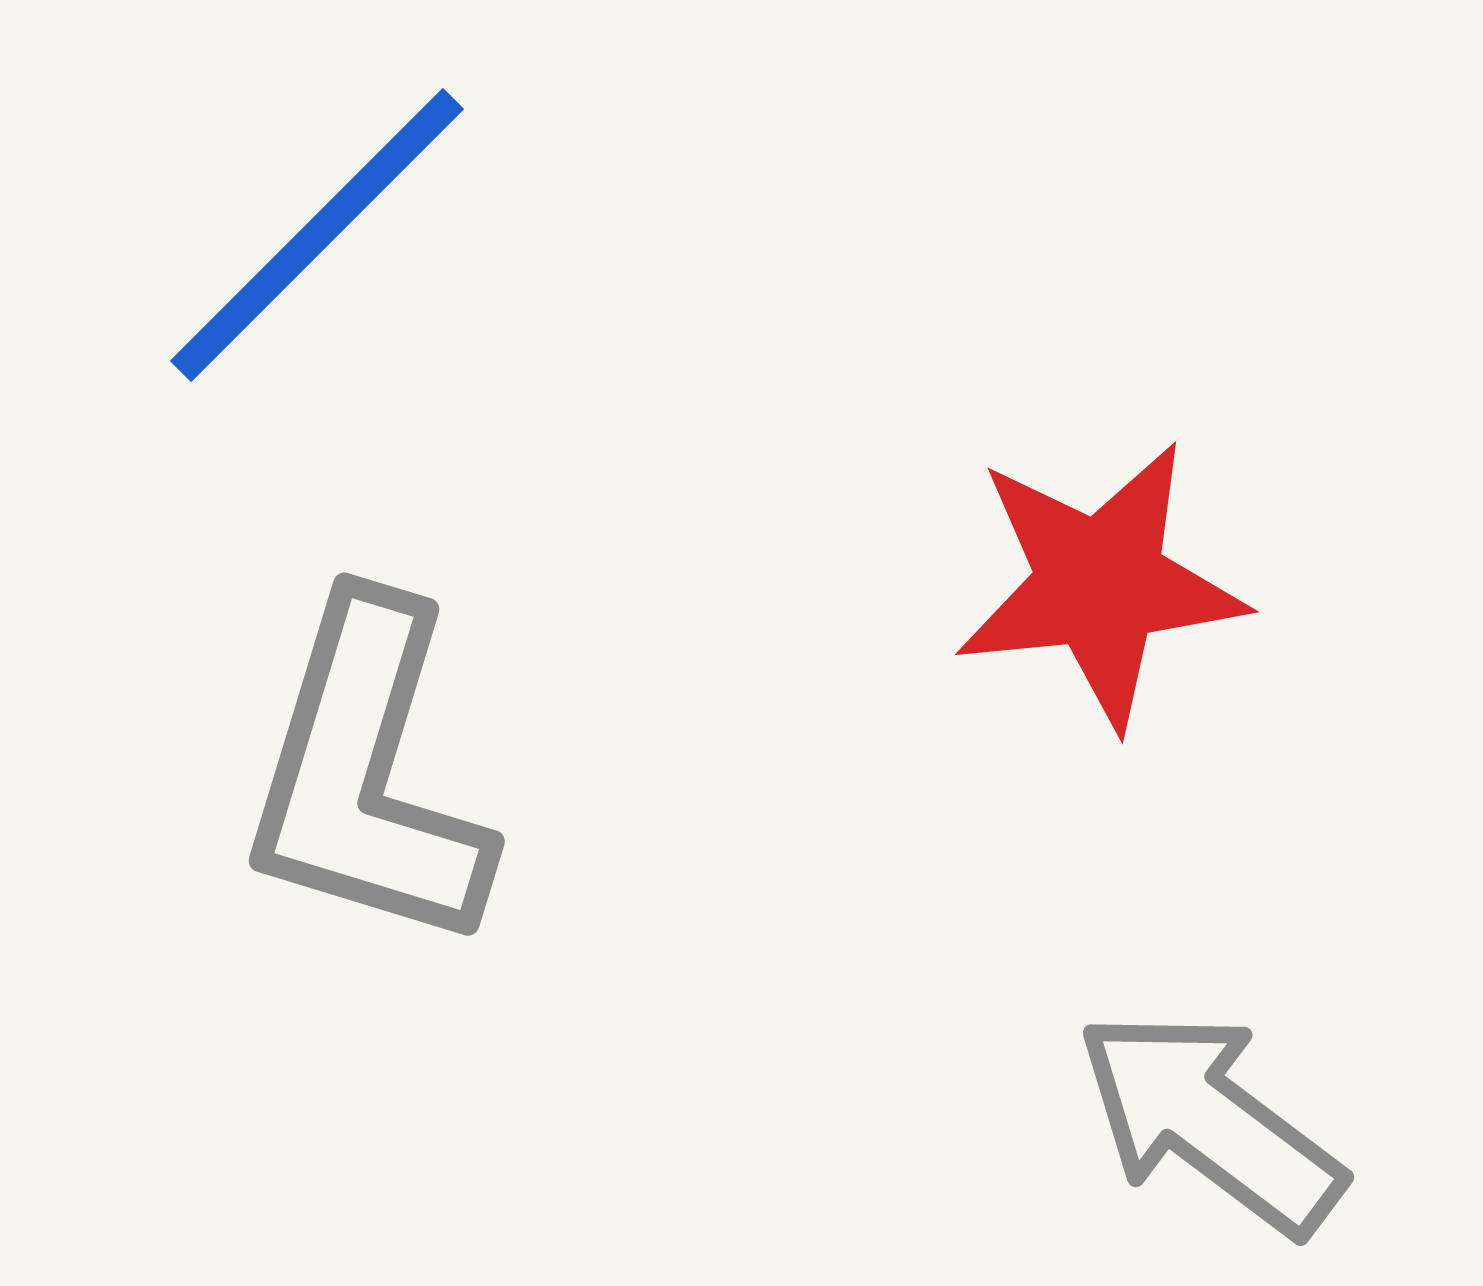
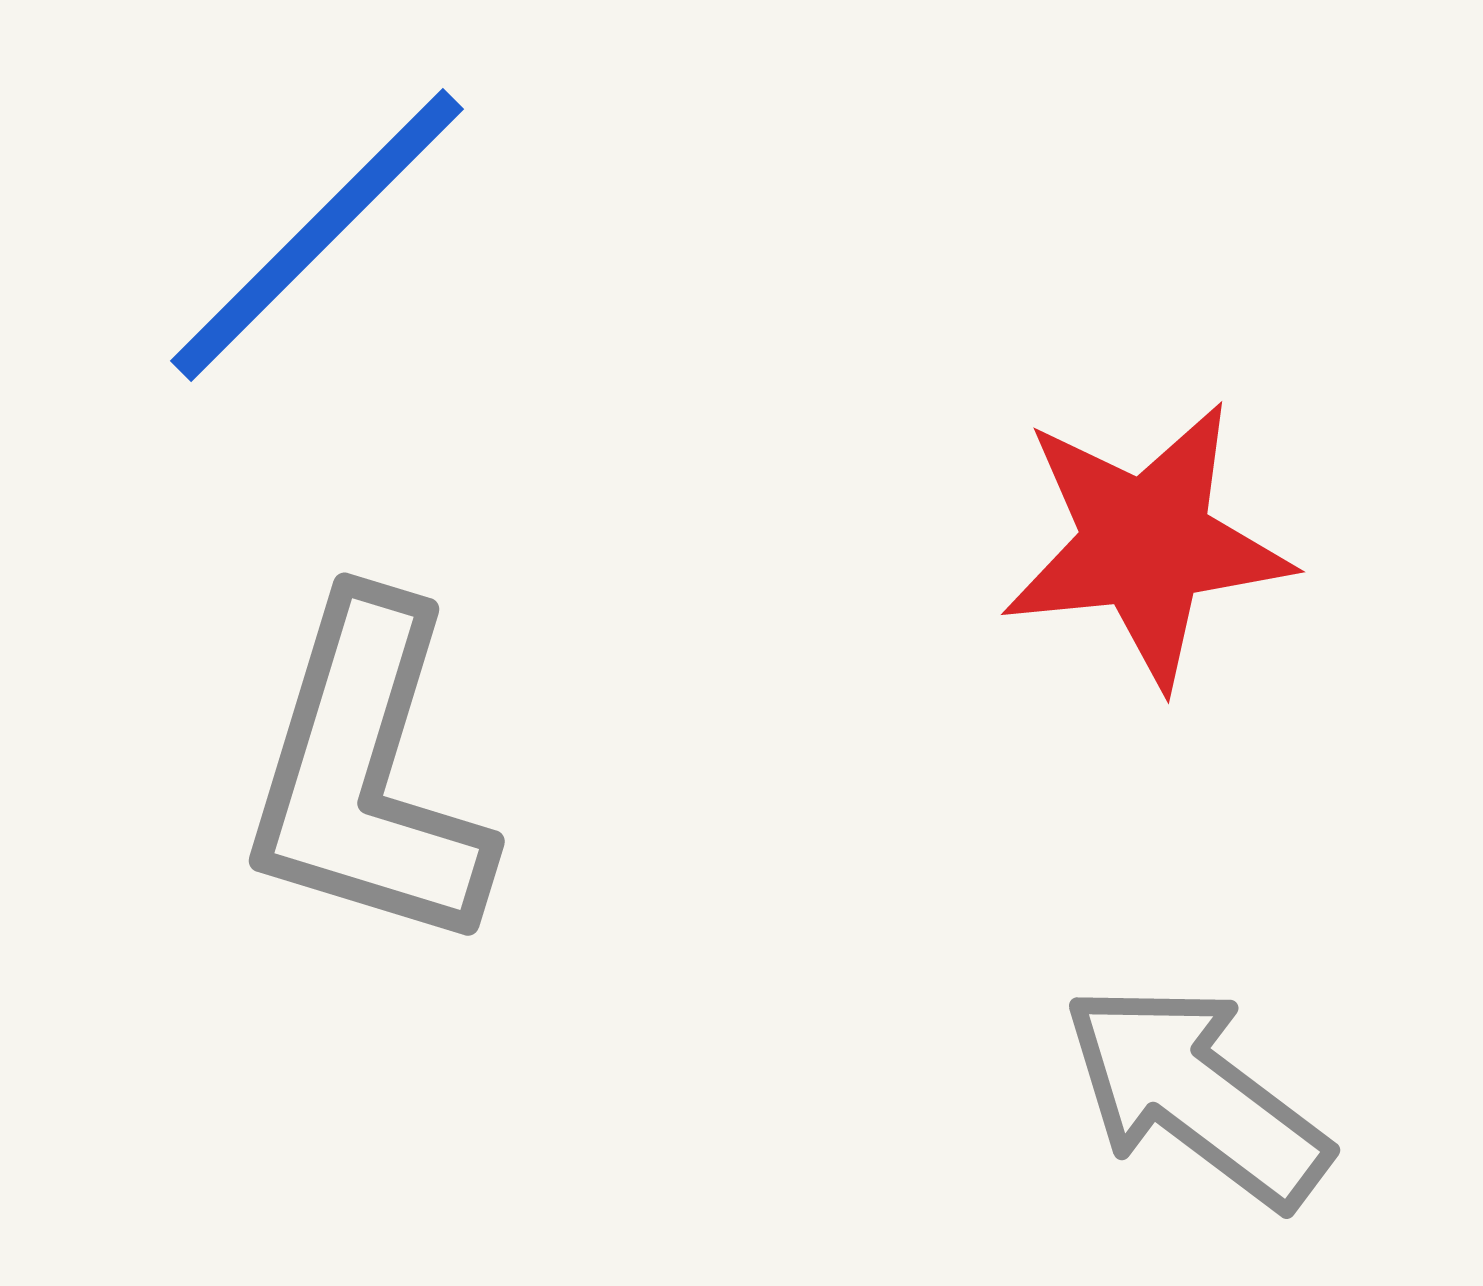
red star: moved 46 px right, 40 px up
gray arrow: moved 14 px left, 27 px up
